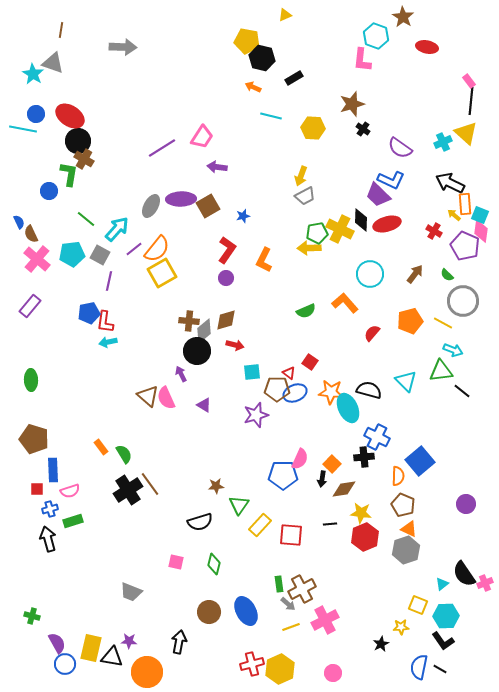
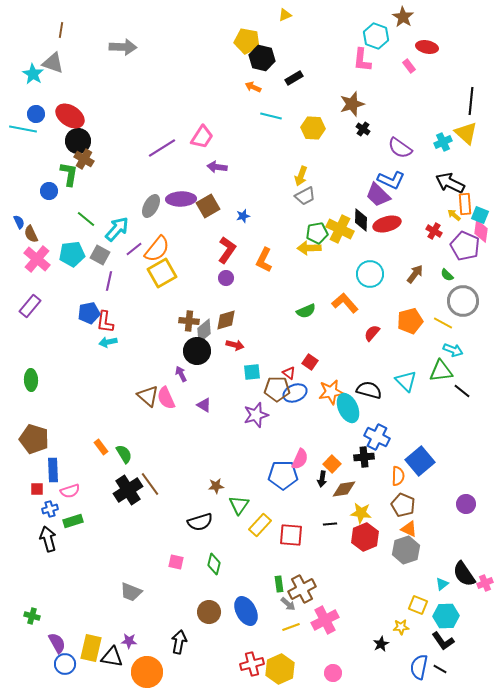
pink rectangle at (469, 81): moved 60 px left, 15 px up
orange star at (331, 392): rotated 15 degrees counterclockwise
